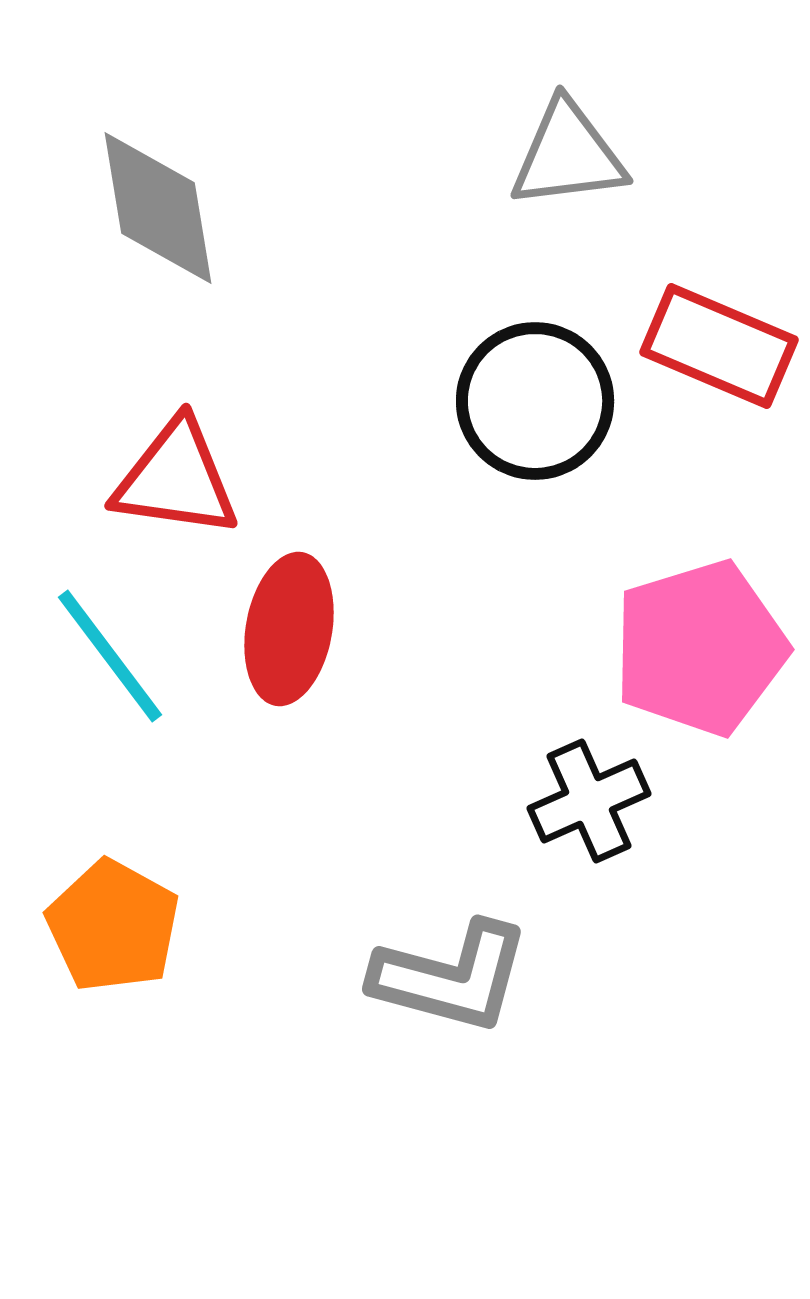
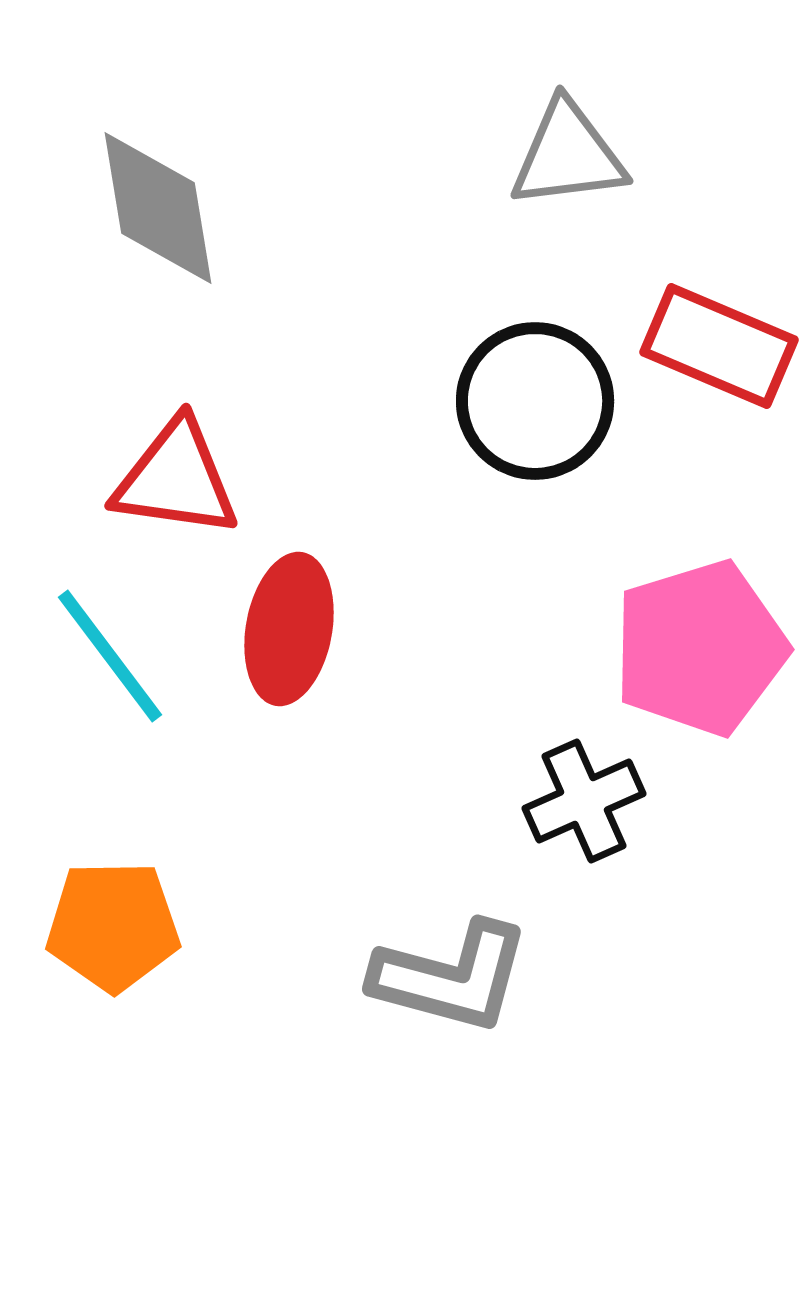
black cross: moved 5 px left
orange pentagon: rotated 30 degrees counterclockwise
